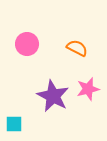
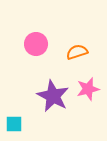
pink circle: moved 9 px right
orange semicircle: moved 4 px down; rotated 45 degrees counterclockwise
